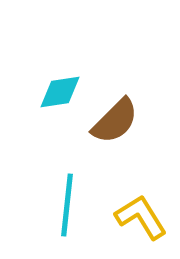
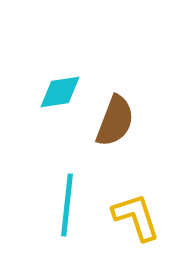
brown semicircle: rotated 24 degrees counterclockwise
yellow L-shape: moved 5 px left; rotated 14 degrees clockwise
